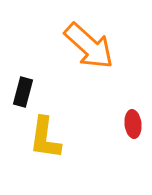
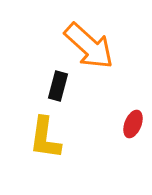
black rectangle: moved 35 px right, 6 px up
red ellipse: rotated 28 degrees clockwise
